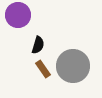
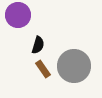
gray circle: moved 1 px right
